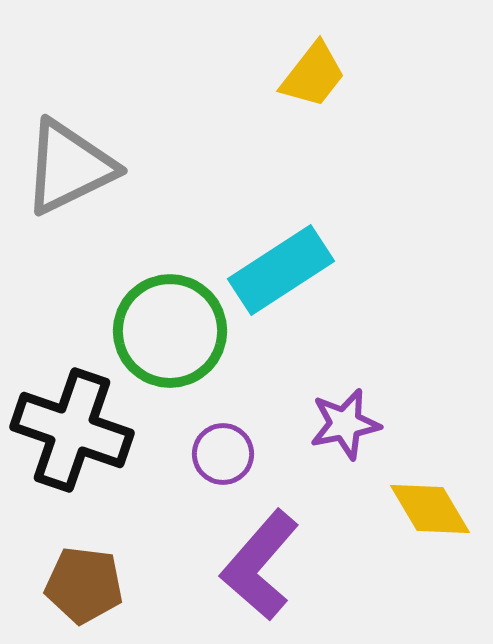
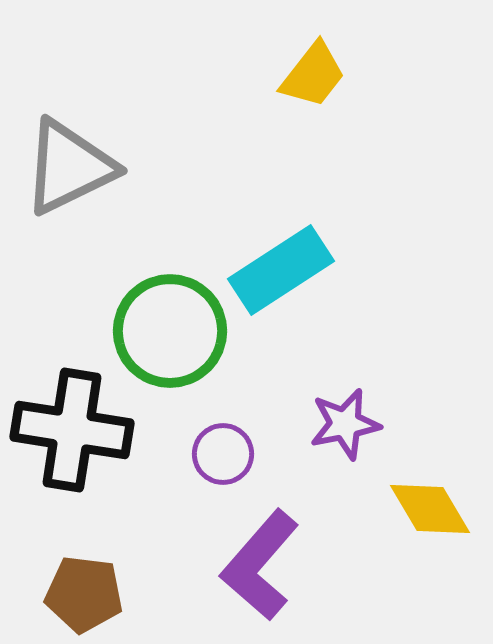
black cross: rotated 10 degrees counterclockwise
brown pentagon: moved 9 px down
